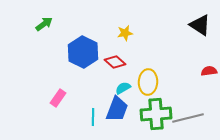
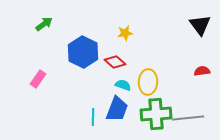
black triangle: rotated 20 degrees clockwise
red semicircle: moved 7 px left
cyan semicircle: moved 3 px up; rotated 49 degrees clockwise
pink rectangle: moved 20 px left, 19 px up
gray line: rotated 8 degrees clockwise
